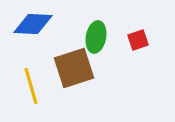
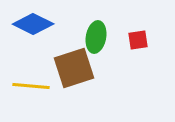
blue diamond: rotated 24 degrees clockwise
red square: rotated 10 degrees clockwise
yellow line: rotated 69 degrees counterclockwise
